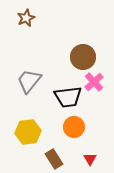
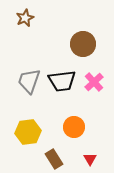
brown star: moved 1 px left
brown circle: moved 13 px up
gray trapezoid: rotated 20 degrees counterclockwise
black trapezoid: moved 6 px left, 16 px up
